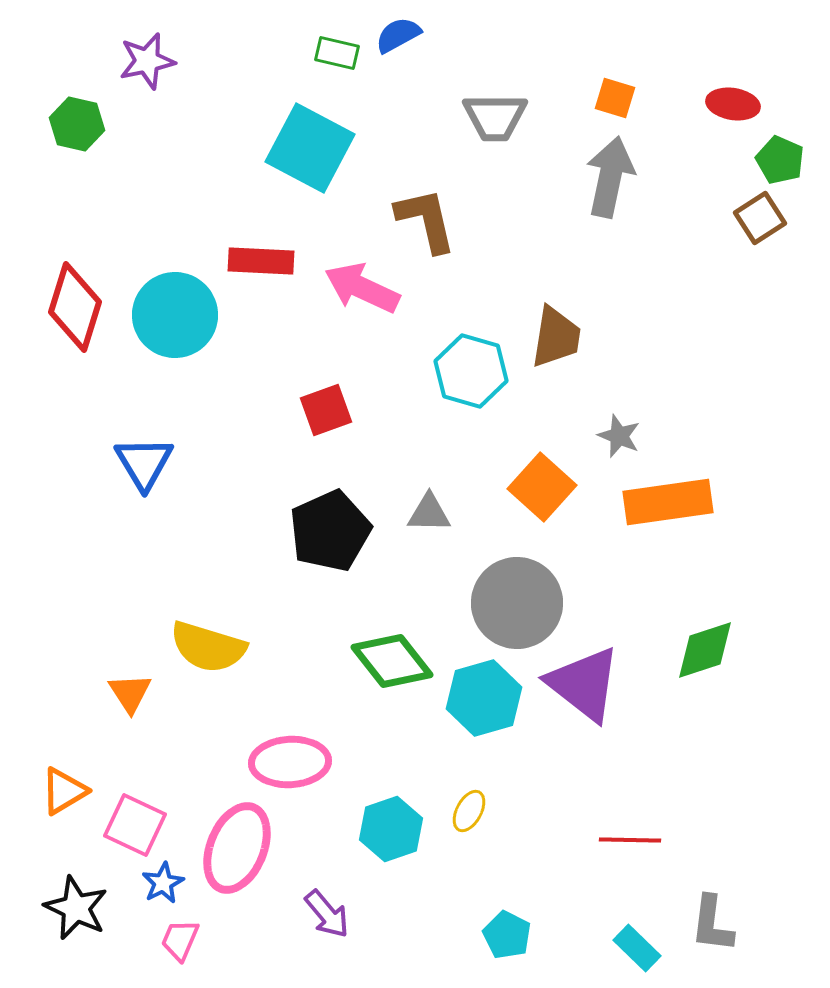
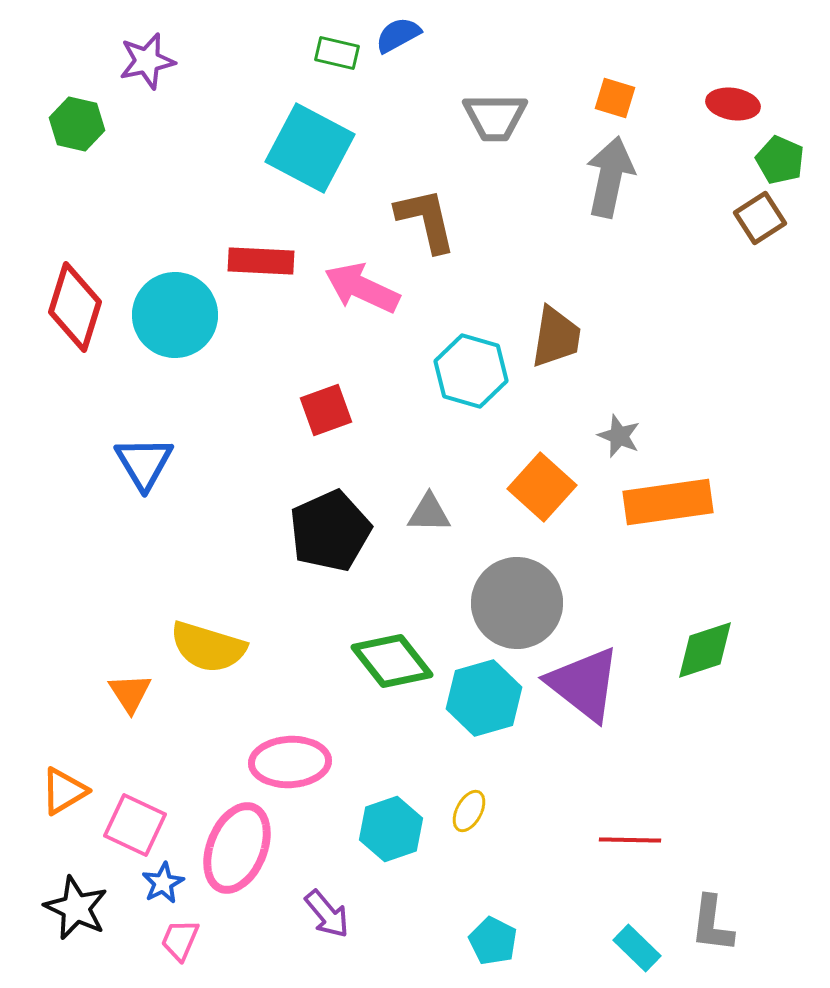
cyan pentagon at (507, 935): moved 14 px left, 6 px down
